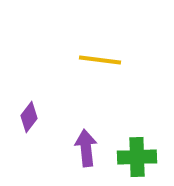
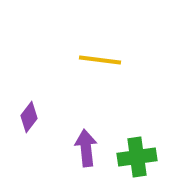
green cross: rotated 6 degrees counterclockwise
